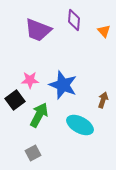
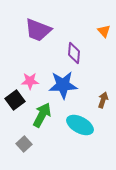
purple diamond: moved 33 px down
pink star: moved 1 px down
blue star: rotated 24 degrees counterclockwise
green arrow: moved 3 px right
gray square: moved 9 px left, 9 px up; rotated 14 degrees counterclockwise
